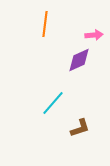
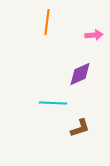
orange line: moved 2 px right, 2 px up
purple diamond: moved 1 px right, 14 px down
cyan line: rotated 52 degrees clockwise
